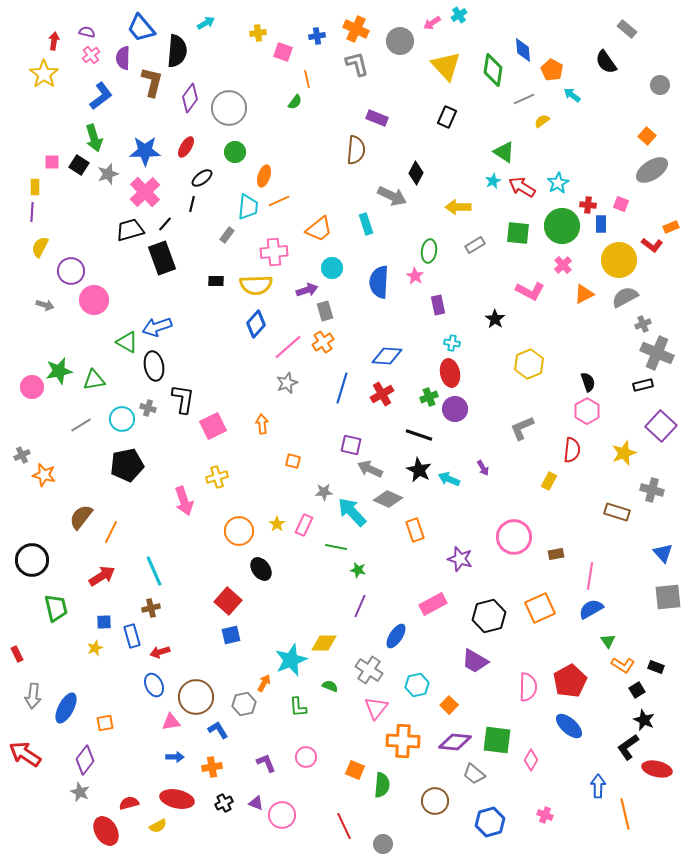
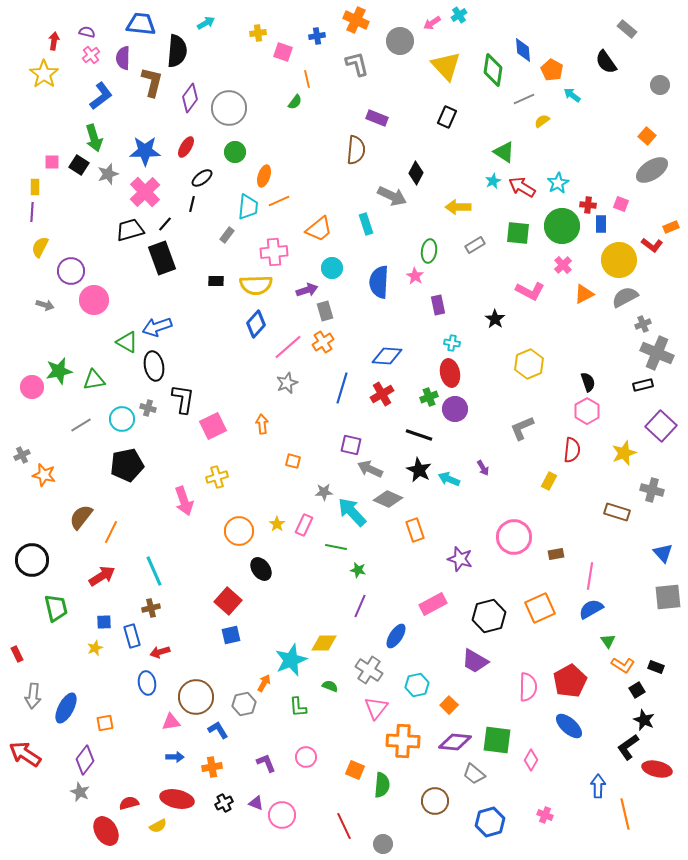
blue trapezoid at (141, 28): moved 4 px up; rotated 136 degrees clockwise
orange cross at (356, 29): moved 9 px up
blue ellipse at (154, 685): moved 7 px left, 2 px up; rotated 15 degrees clockwise
